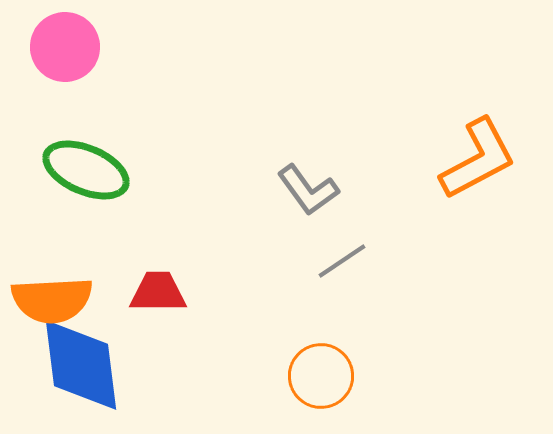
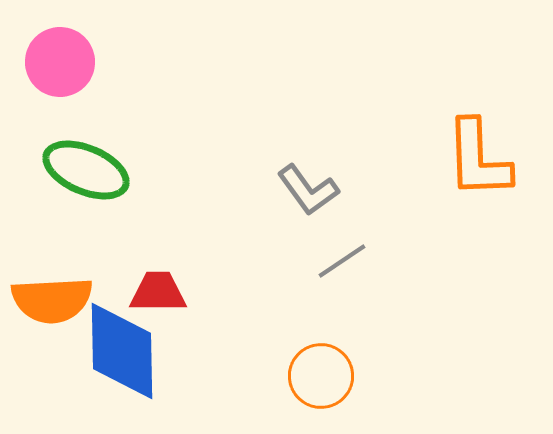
pink circle: moved 5 px left, 15 px down
orange L-shape: rotated 116 degrees clockwise
blue diamond: moved 41 px right, 14 px up; rotated 6 degrees clockwise
